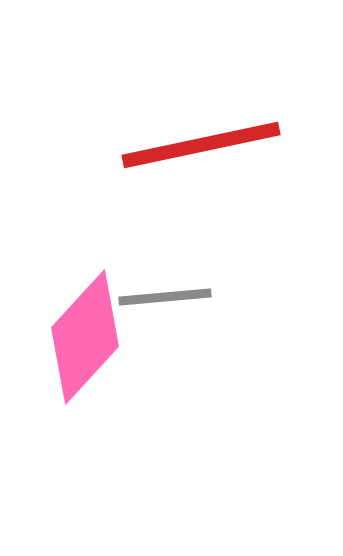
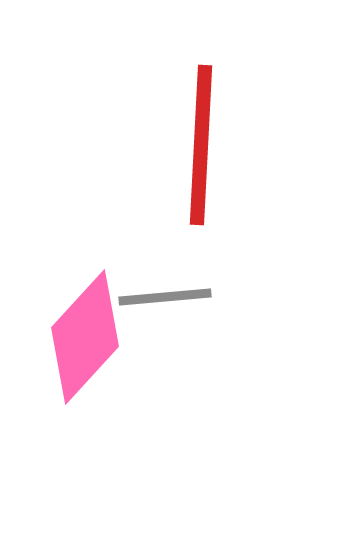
red line: rotated 75 degrees counterclockwise
